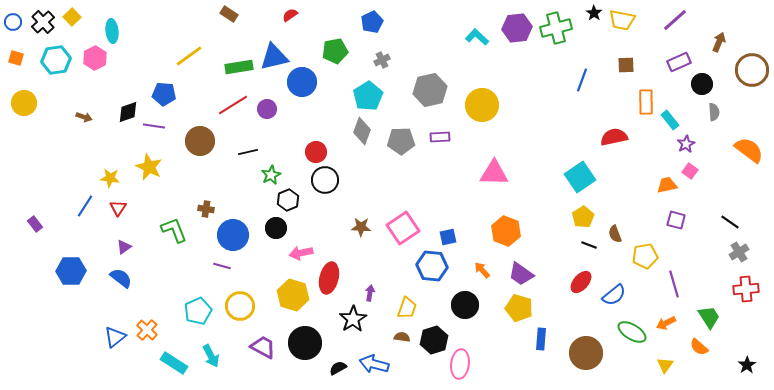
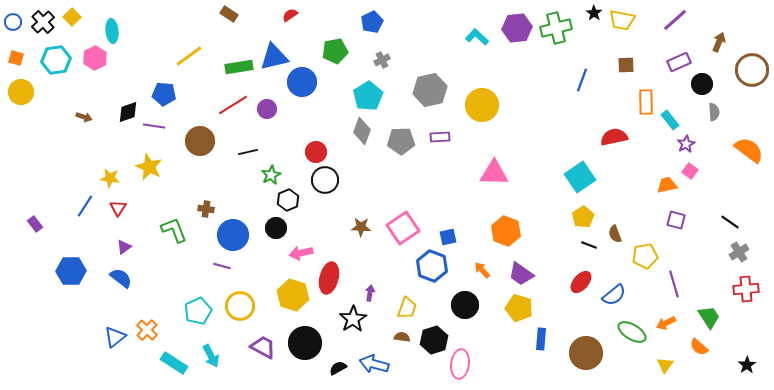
yellow circle at (24, 103): moved 3 px left, 11 px up
blue hexagon at (432, 266): rotated 16 degrees clockwise
